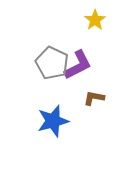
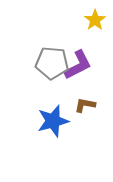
gray pentagon: rotated 20 degrees counterclockwise
brown L-shape: moved 9 px left, 7 px down
